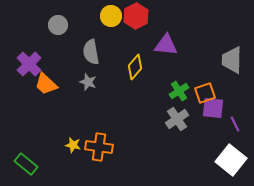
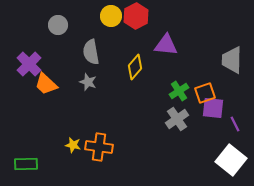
green rectangle: rotated 40 degrees counterclockwise
